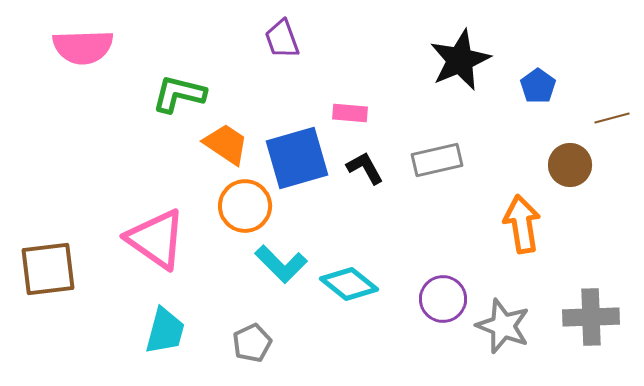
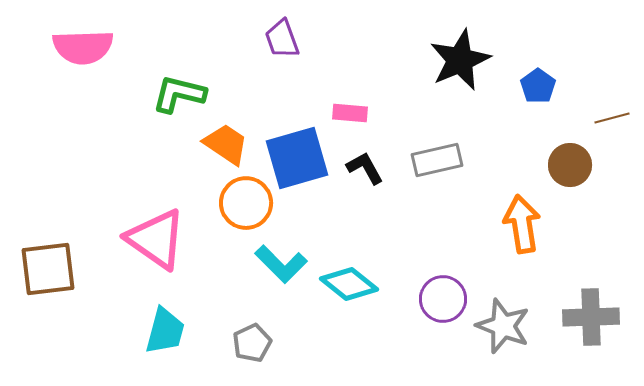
orange circle: moved 1 px right, 3 px up
